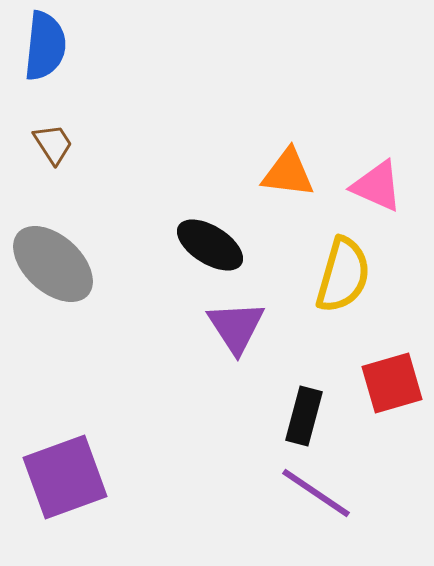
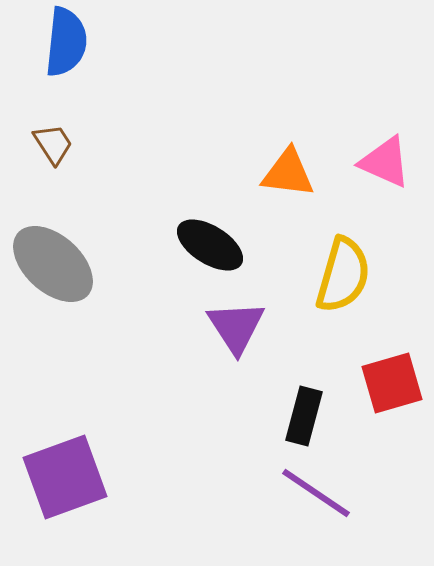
blue semicircle: moved 21 px right, 4 px up
pink triangle: moved 8 px right, 24 px up
